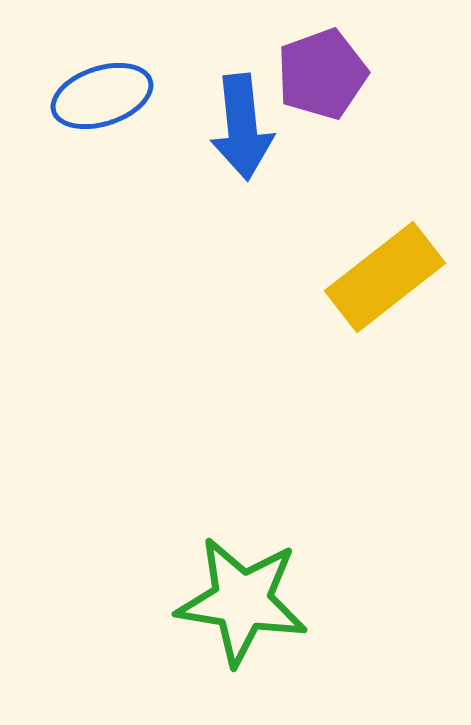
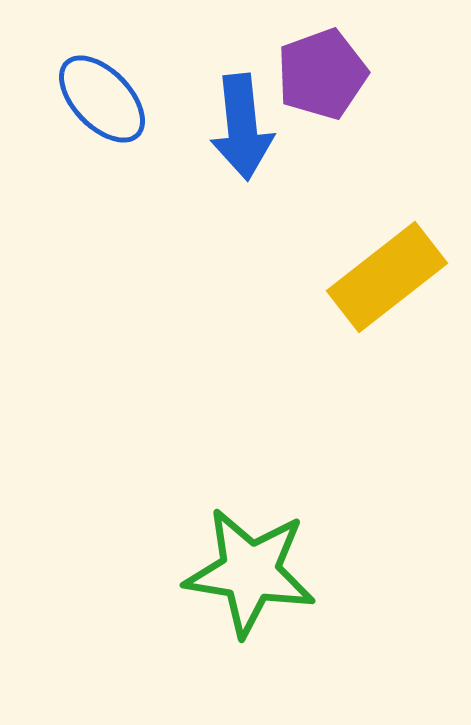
blue ellipse: moved 3 px down; rotated 64 degrees clockwise
yellow rectangle: moved 2 px right
green star: moved 8 px right, 29 px up
